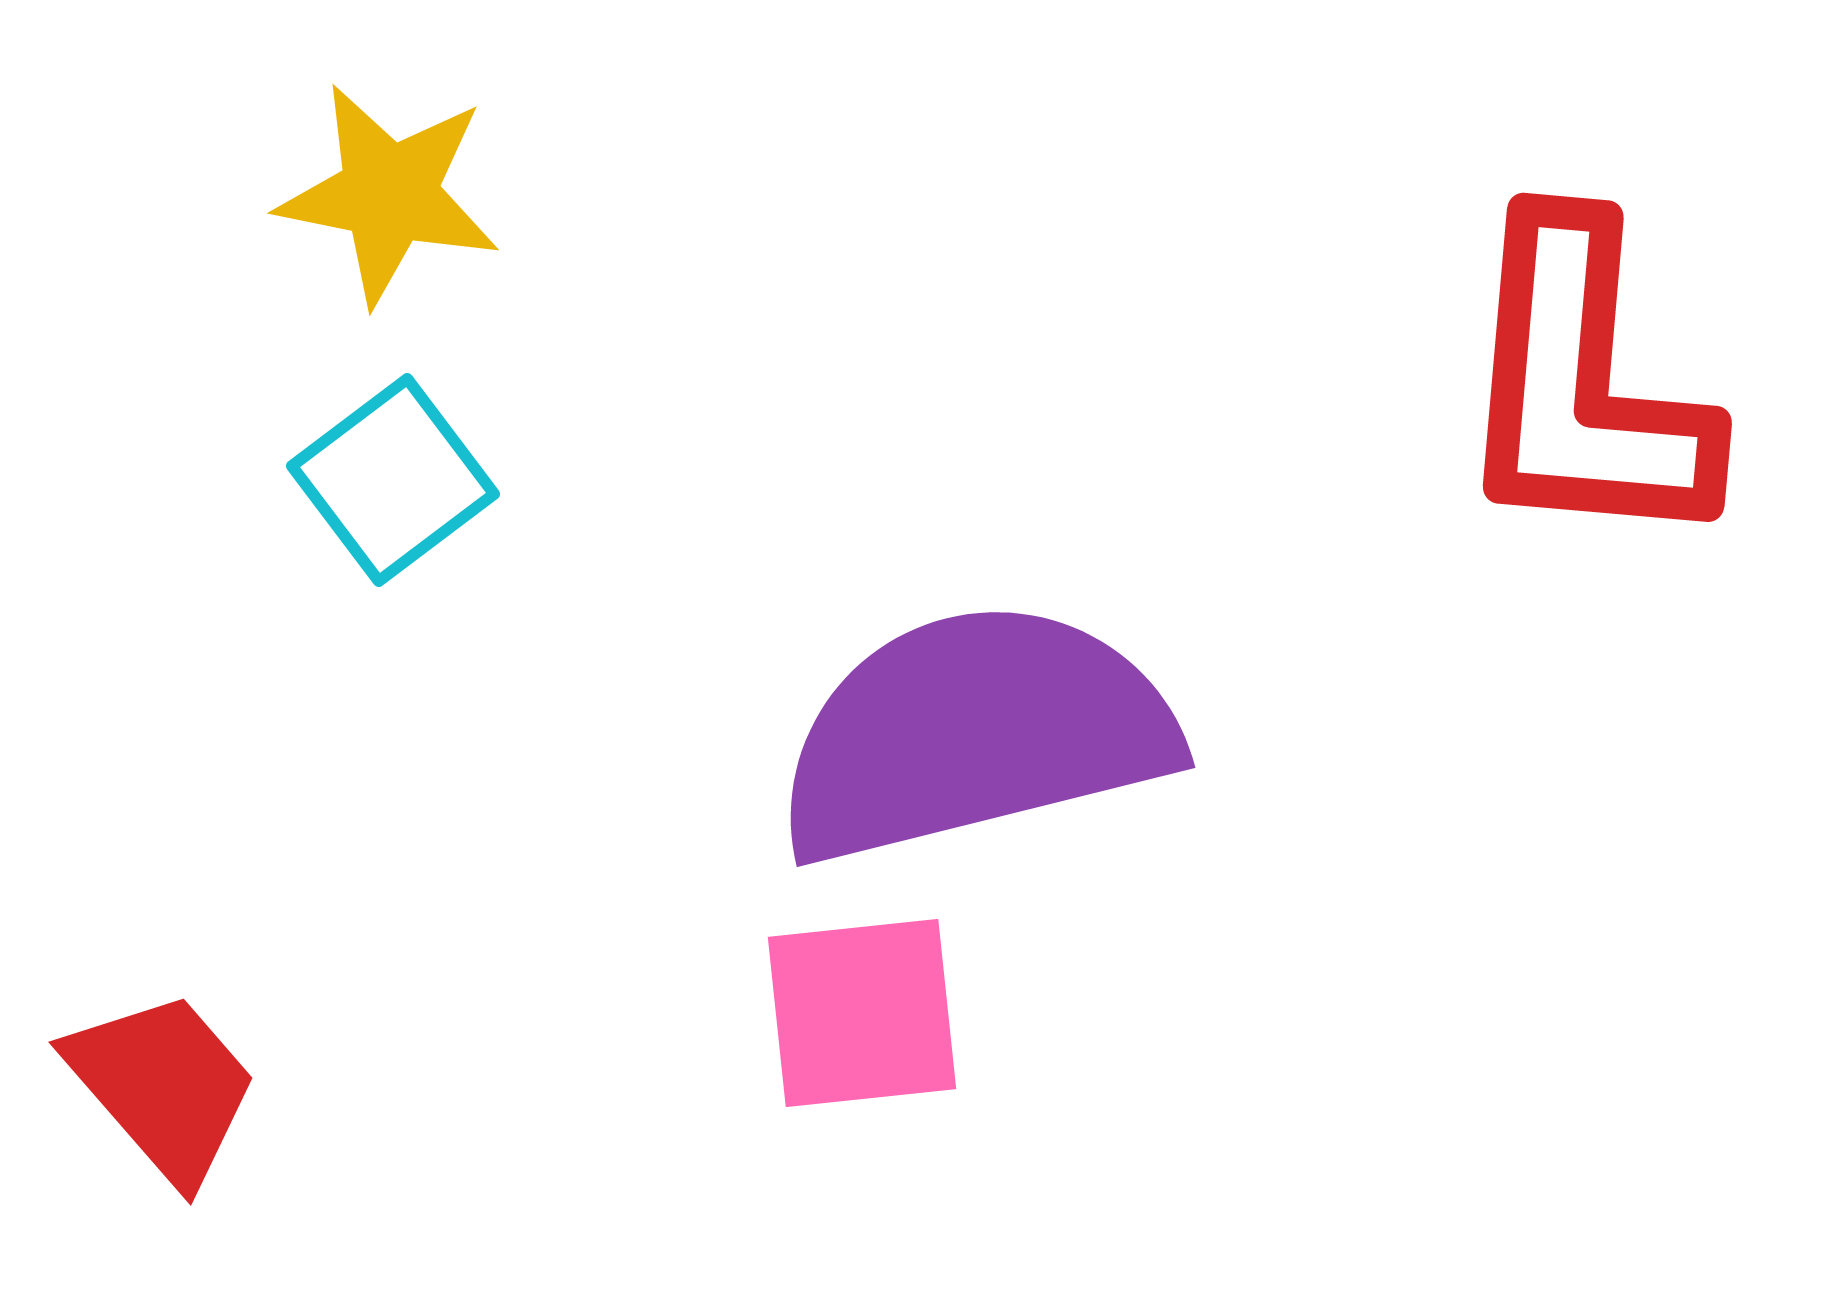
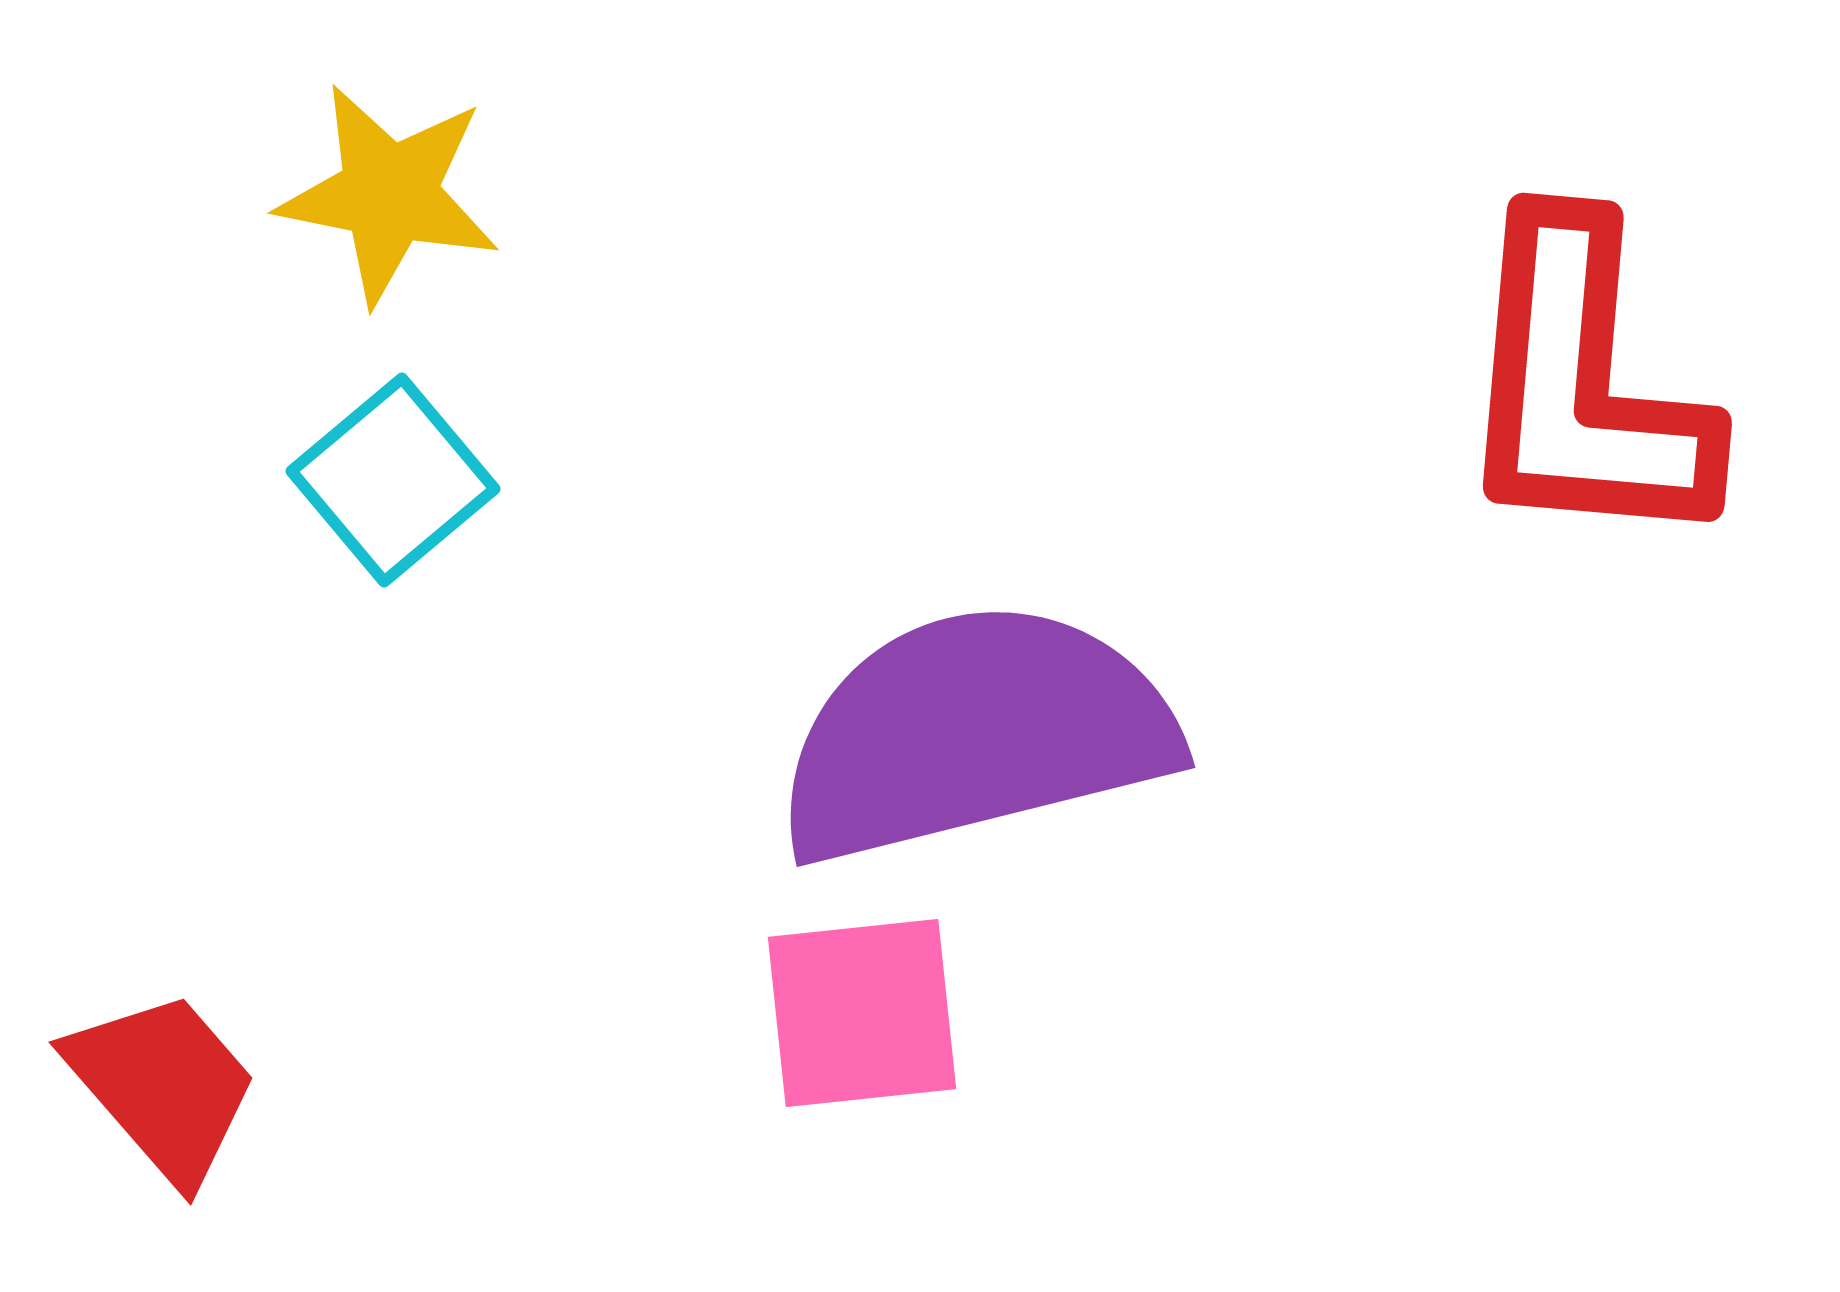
cyan square: rotated 3 degrees counterclockwise
